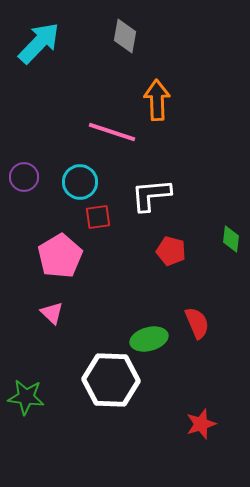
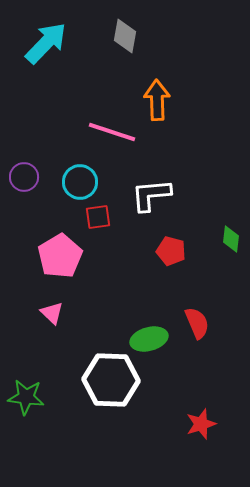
cyan arrow: moved 7 px right
